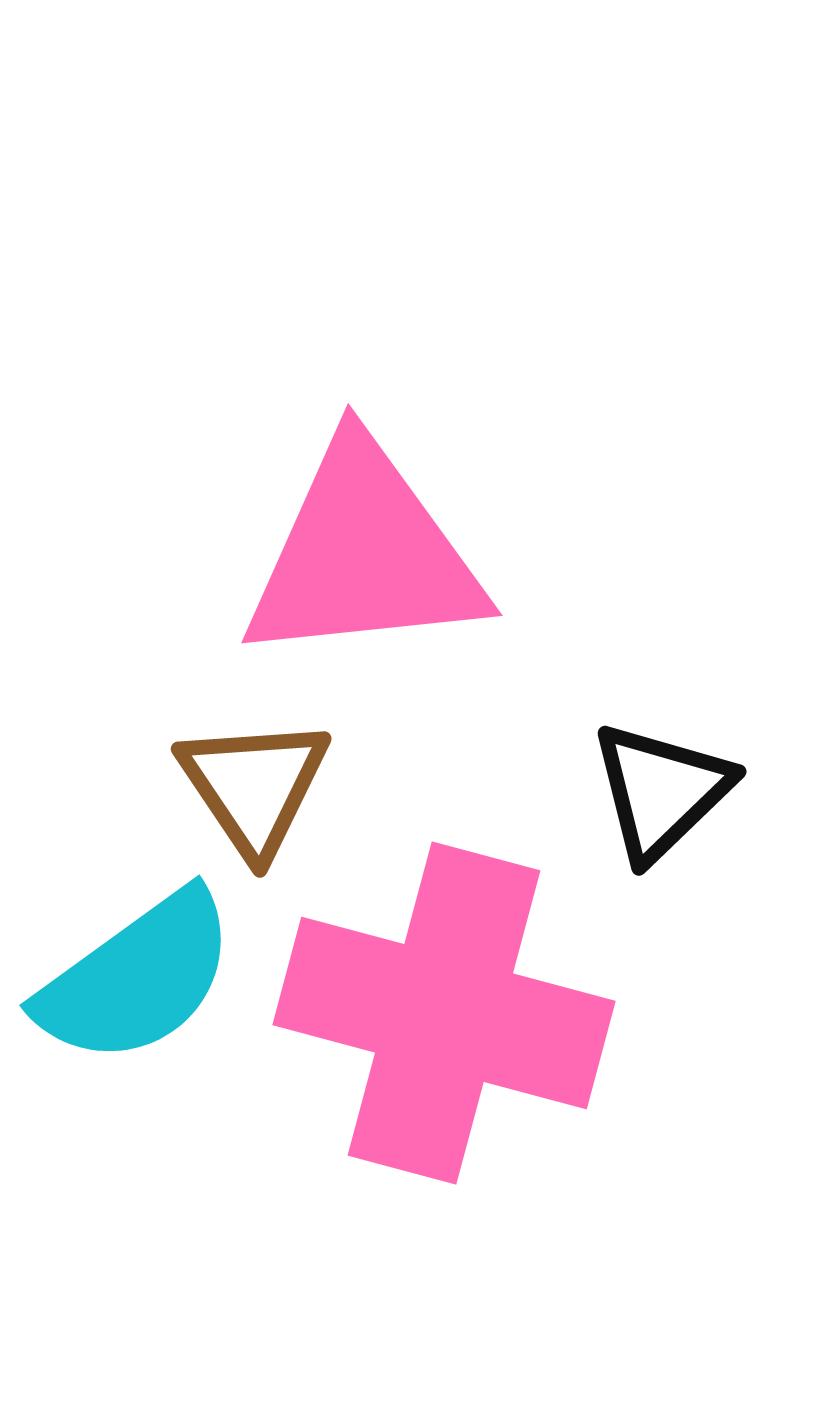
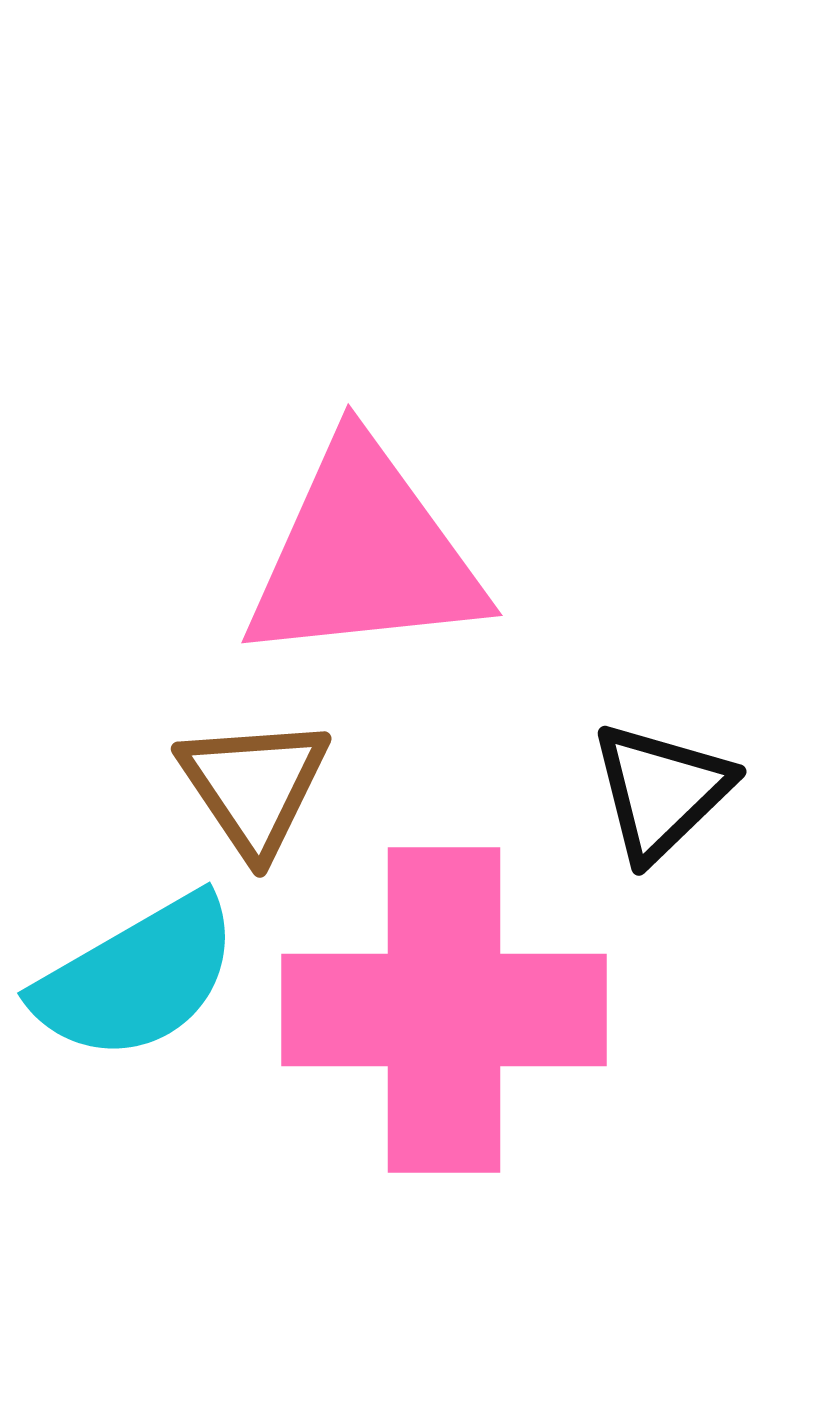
cyan semicircle: rotated 6 degrees clockwise
pink cross: moved 3 px up; rotated 15 degrees counterclockwise
